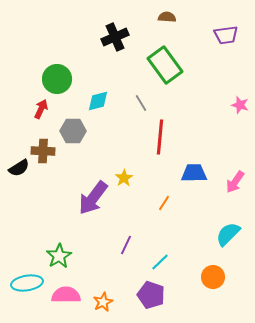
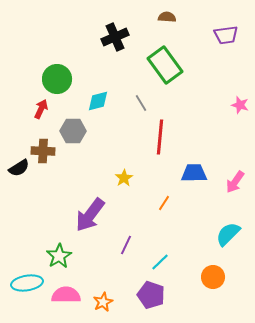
purple arrow: moved 3 px left, 17 px down
